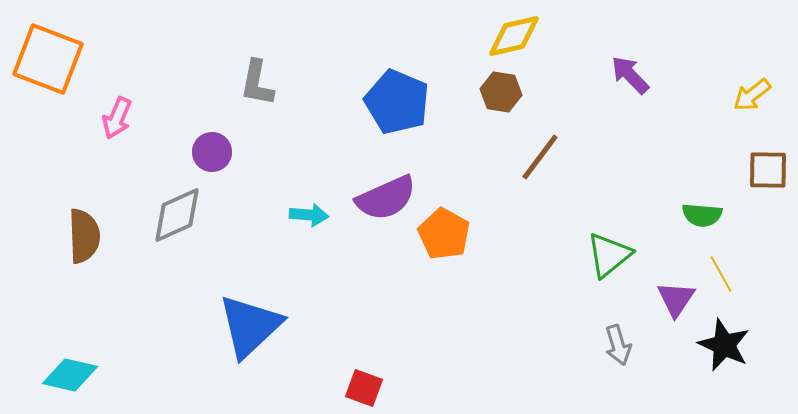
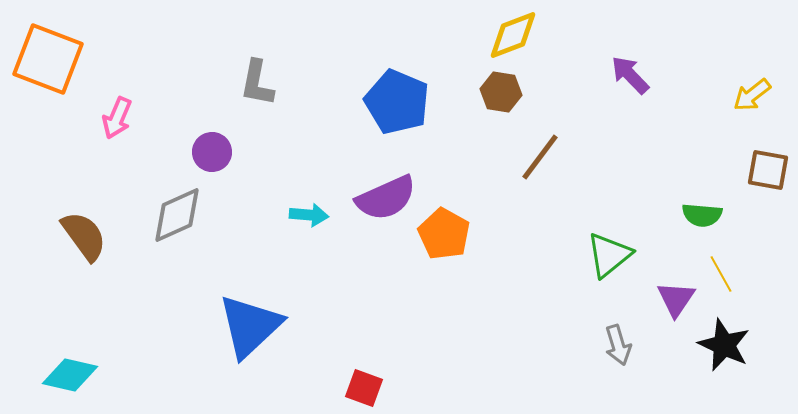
yellow diamond: moved 1 px left, 1 px up; rotated 8 degrees counterclockwise
brown square: rotated 9 degrees clockwise
brown semicircle: rotated 34 degrees counterclockwise
